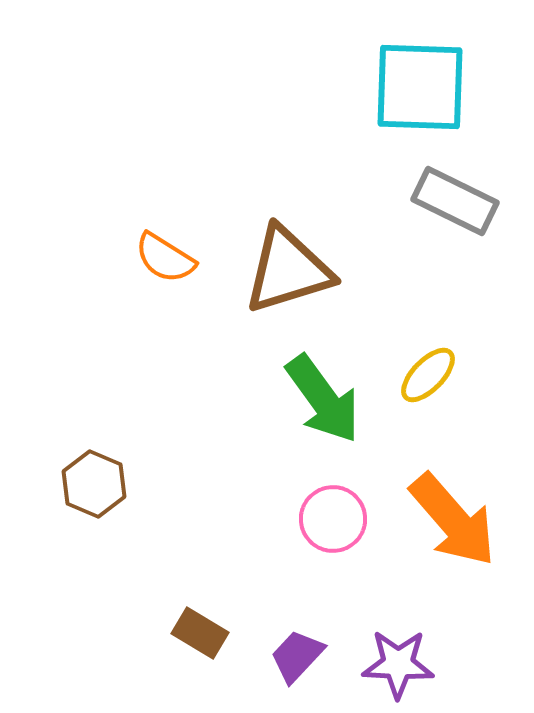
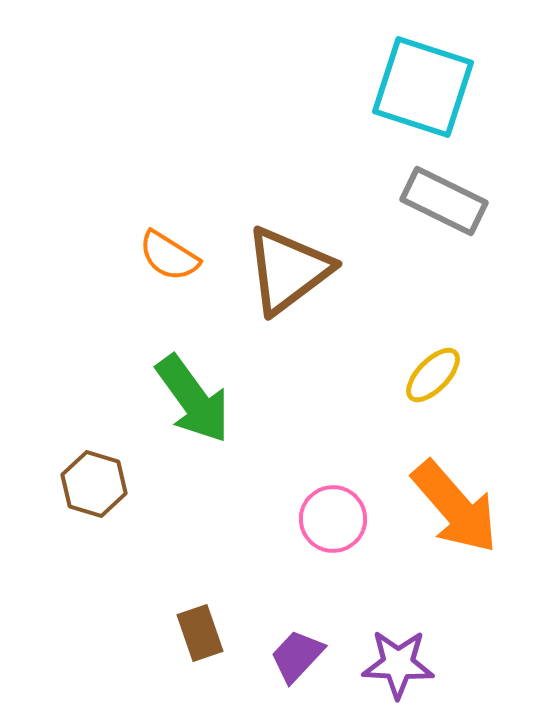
cyan square: moved 3 px right; rotated 16 degrees clockwise
gray rectangle: moved 11 px left
orange semicircle: moved 4 px right, 2 px up
brown triangle: rotated 20 degrees counterclockwise
yellow ellipse: moved 5 px right
green arrow: moved 130 px left
brown hexagon: rotated 6 degrees counterclockwise
orange arrow: moved 2 px right, 13 px up
brown rectangle: rotated 40 degrees clockwise
